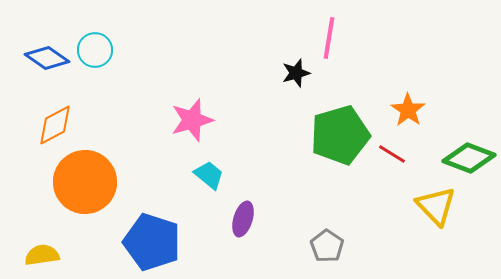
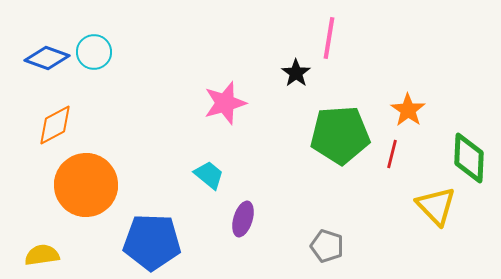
cyan circle: moved 1 px left, 2 px down
blue diamond: rotated 15 degrees counterclockwise
black star: rotated 20 degrees counterclockwise
pink star: moved 33 px right, 17 px up
green pentagon: rotated 12 degrees clockwise
red line: rotated 72 degrees clockwise
green diamond: rotated 72 degrees clockwise
orange circle: moved 1 px right, 3 px down
blue pentagon: rotated 16 degrees counterclockwise
gray pentagon: rotated 16 degrees counterclockwise
